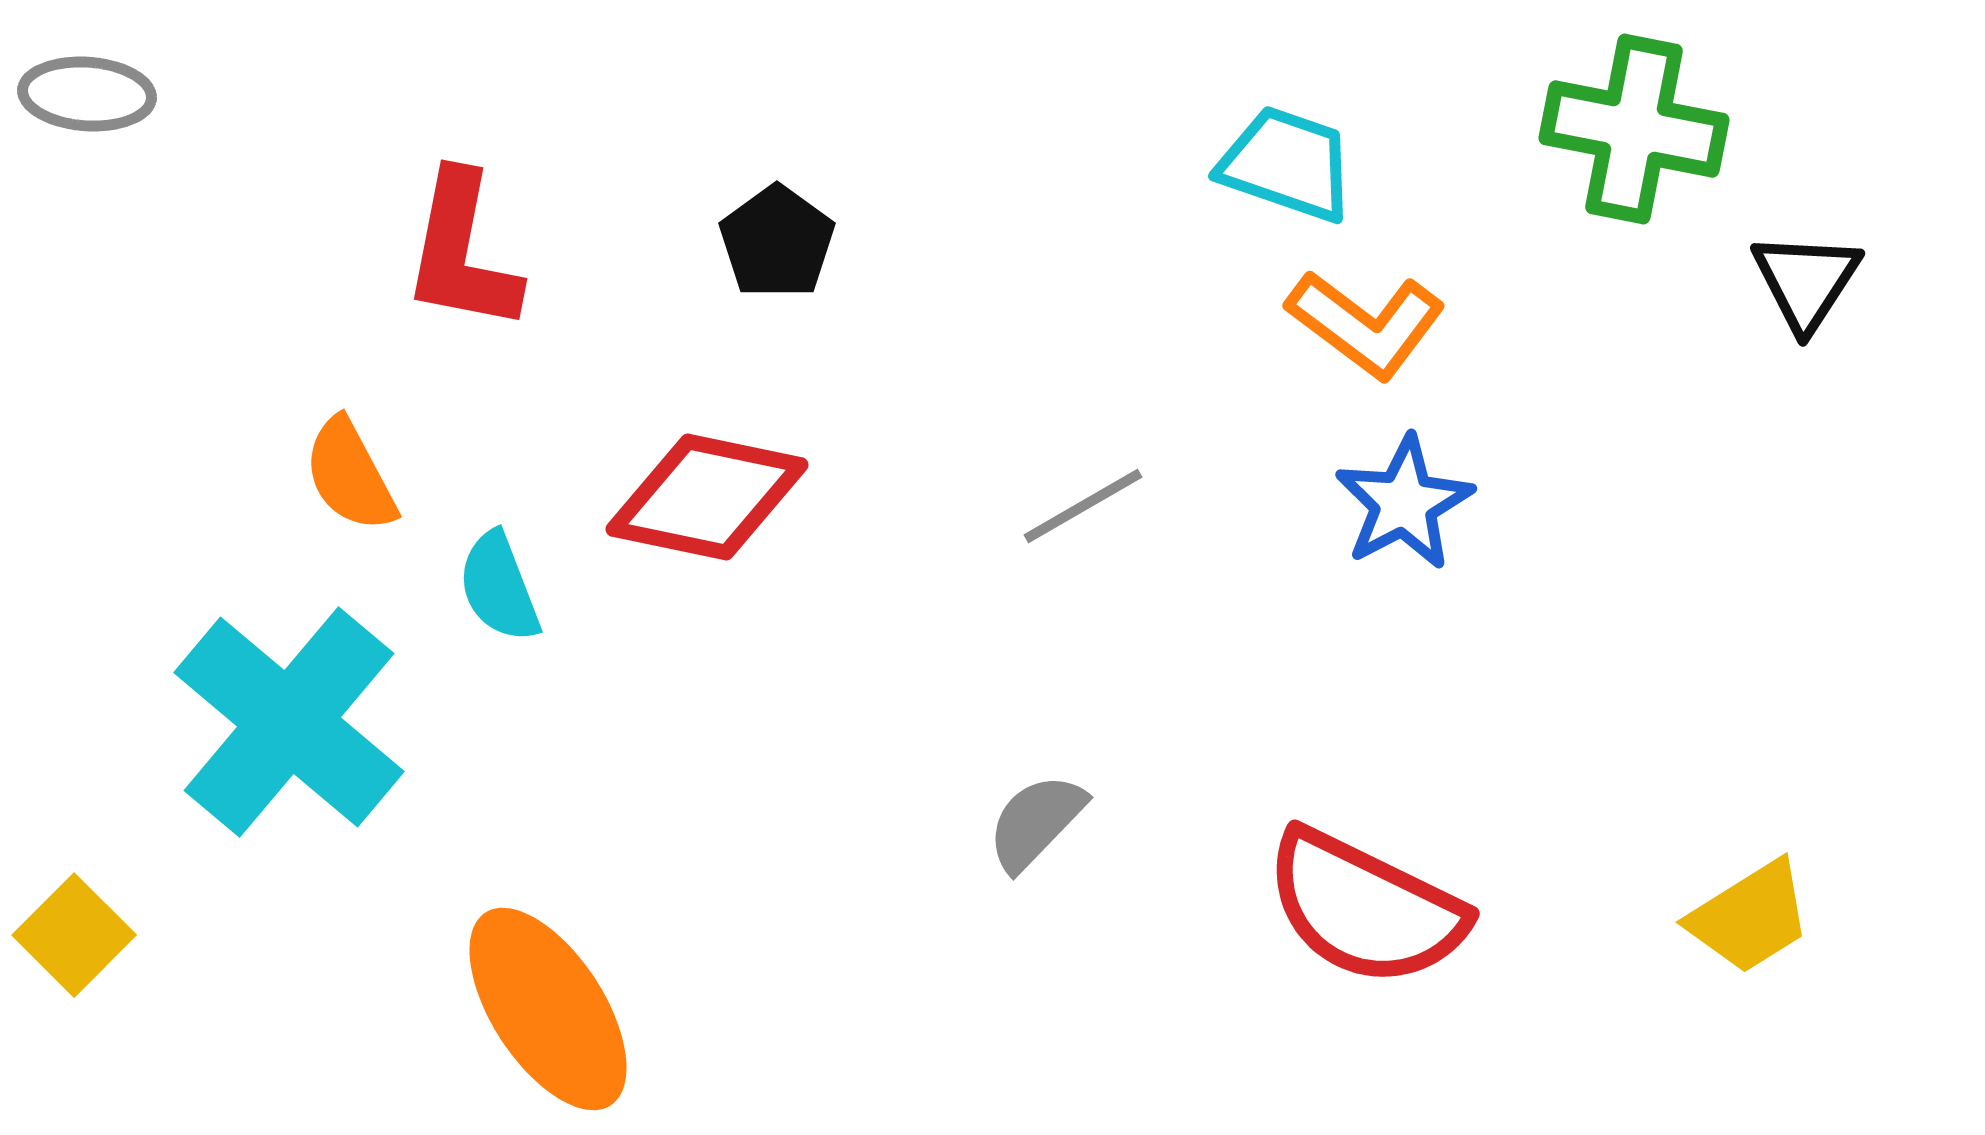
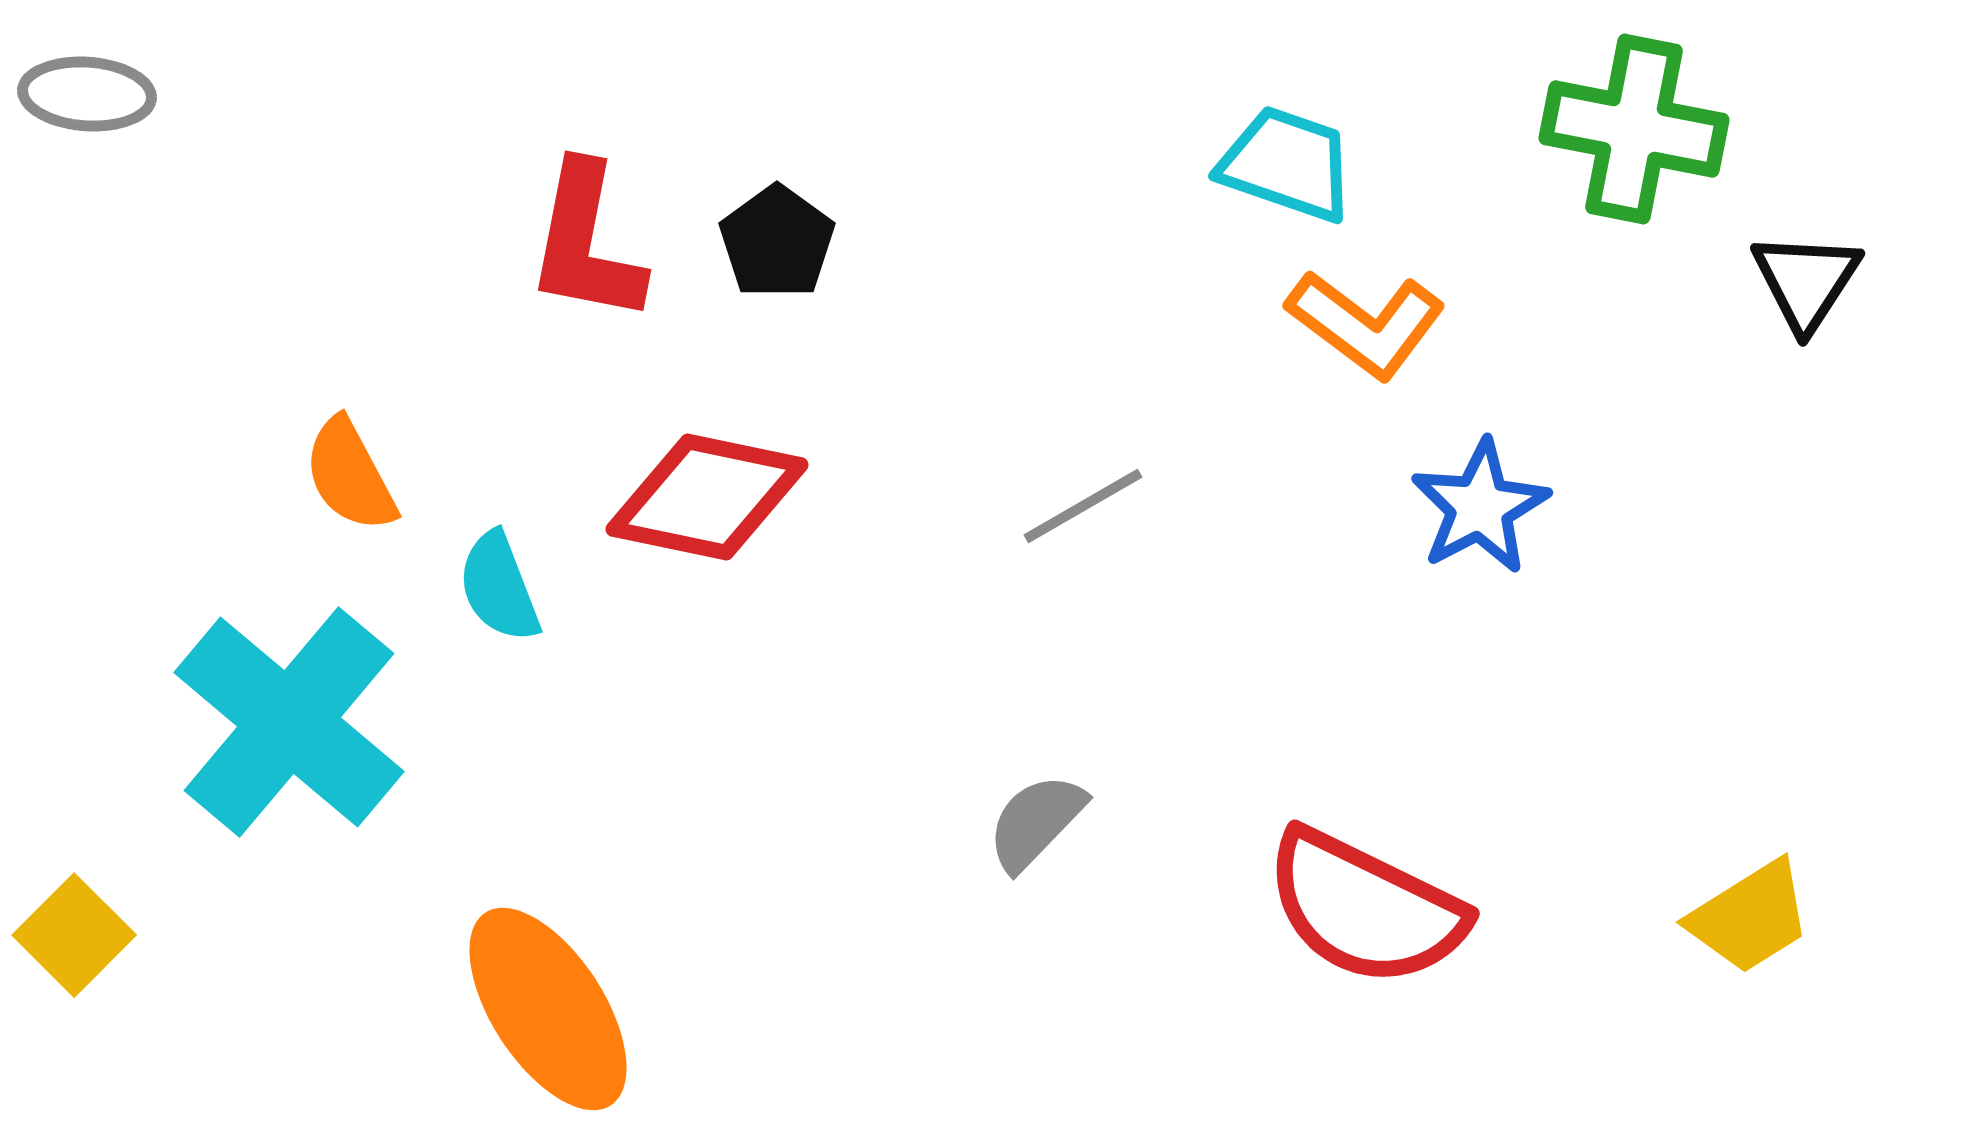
red L-shape: moved 124 px right, 9 px up
blue star: moved 76 px right, 4 px down
